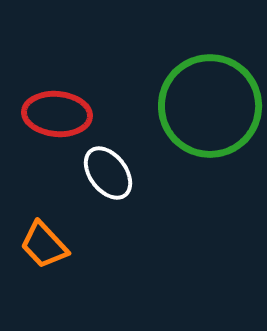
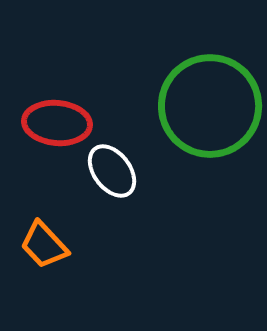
red ellipse: moved 9 px down
white ellipse: moved 4 px right, 2 px up
